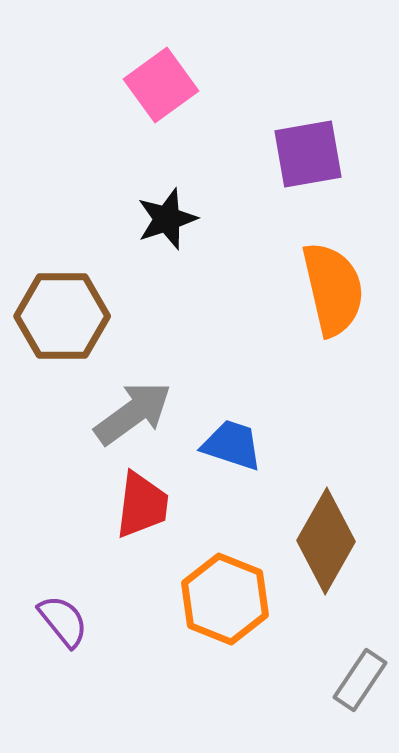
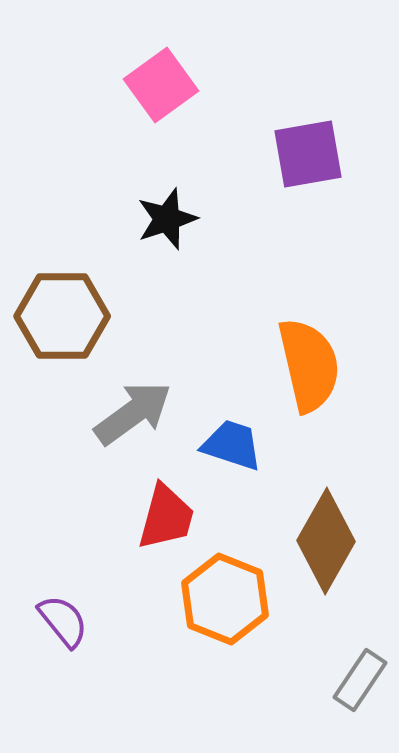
orange semicircle: moved 24 px left, 76 px down
red trapezoid: moved 24 px right, 12 px down; rotated 8 degrees clockwise
